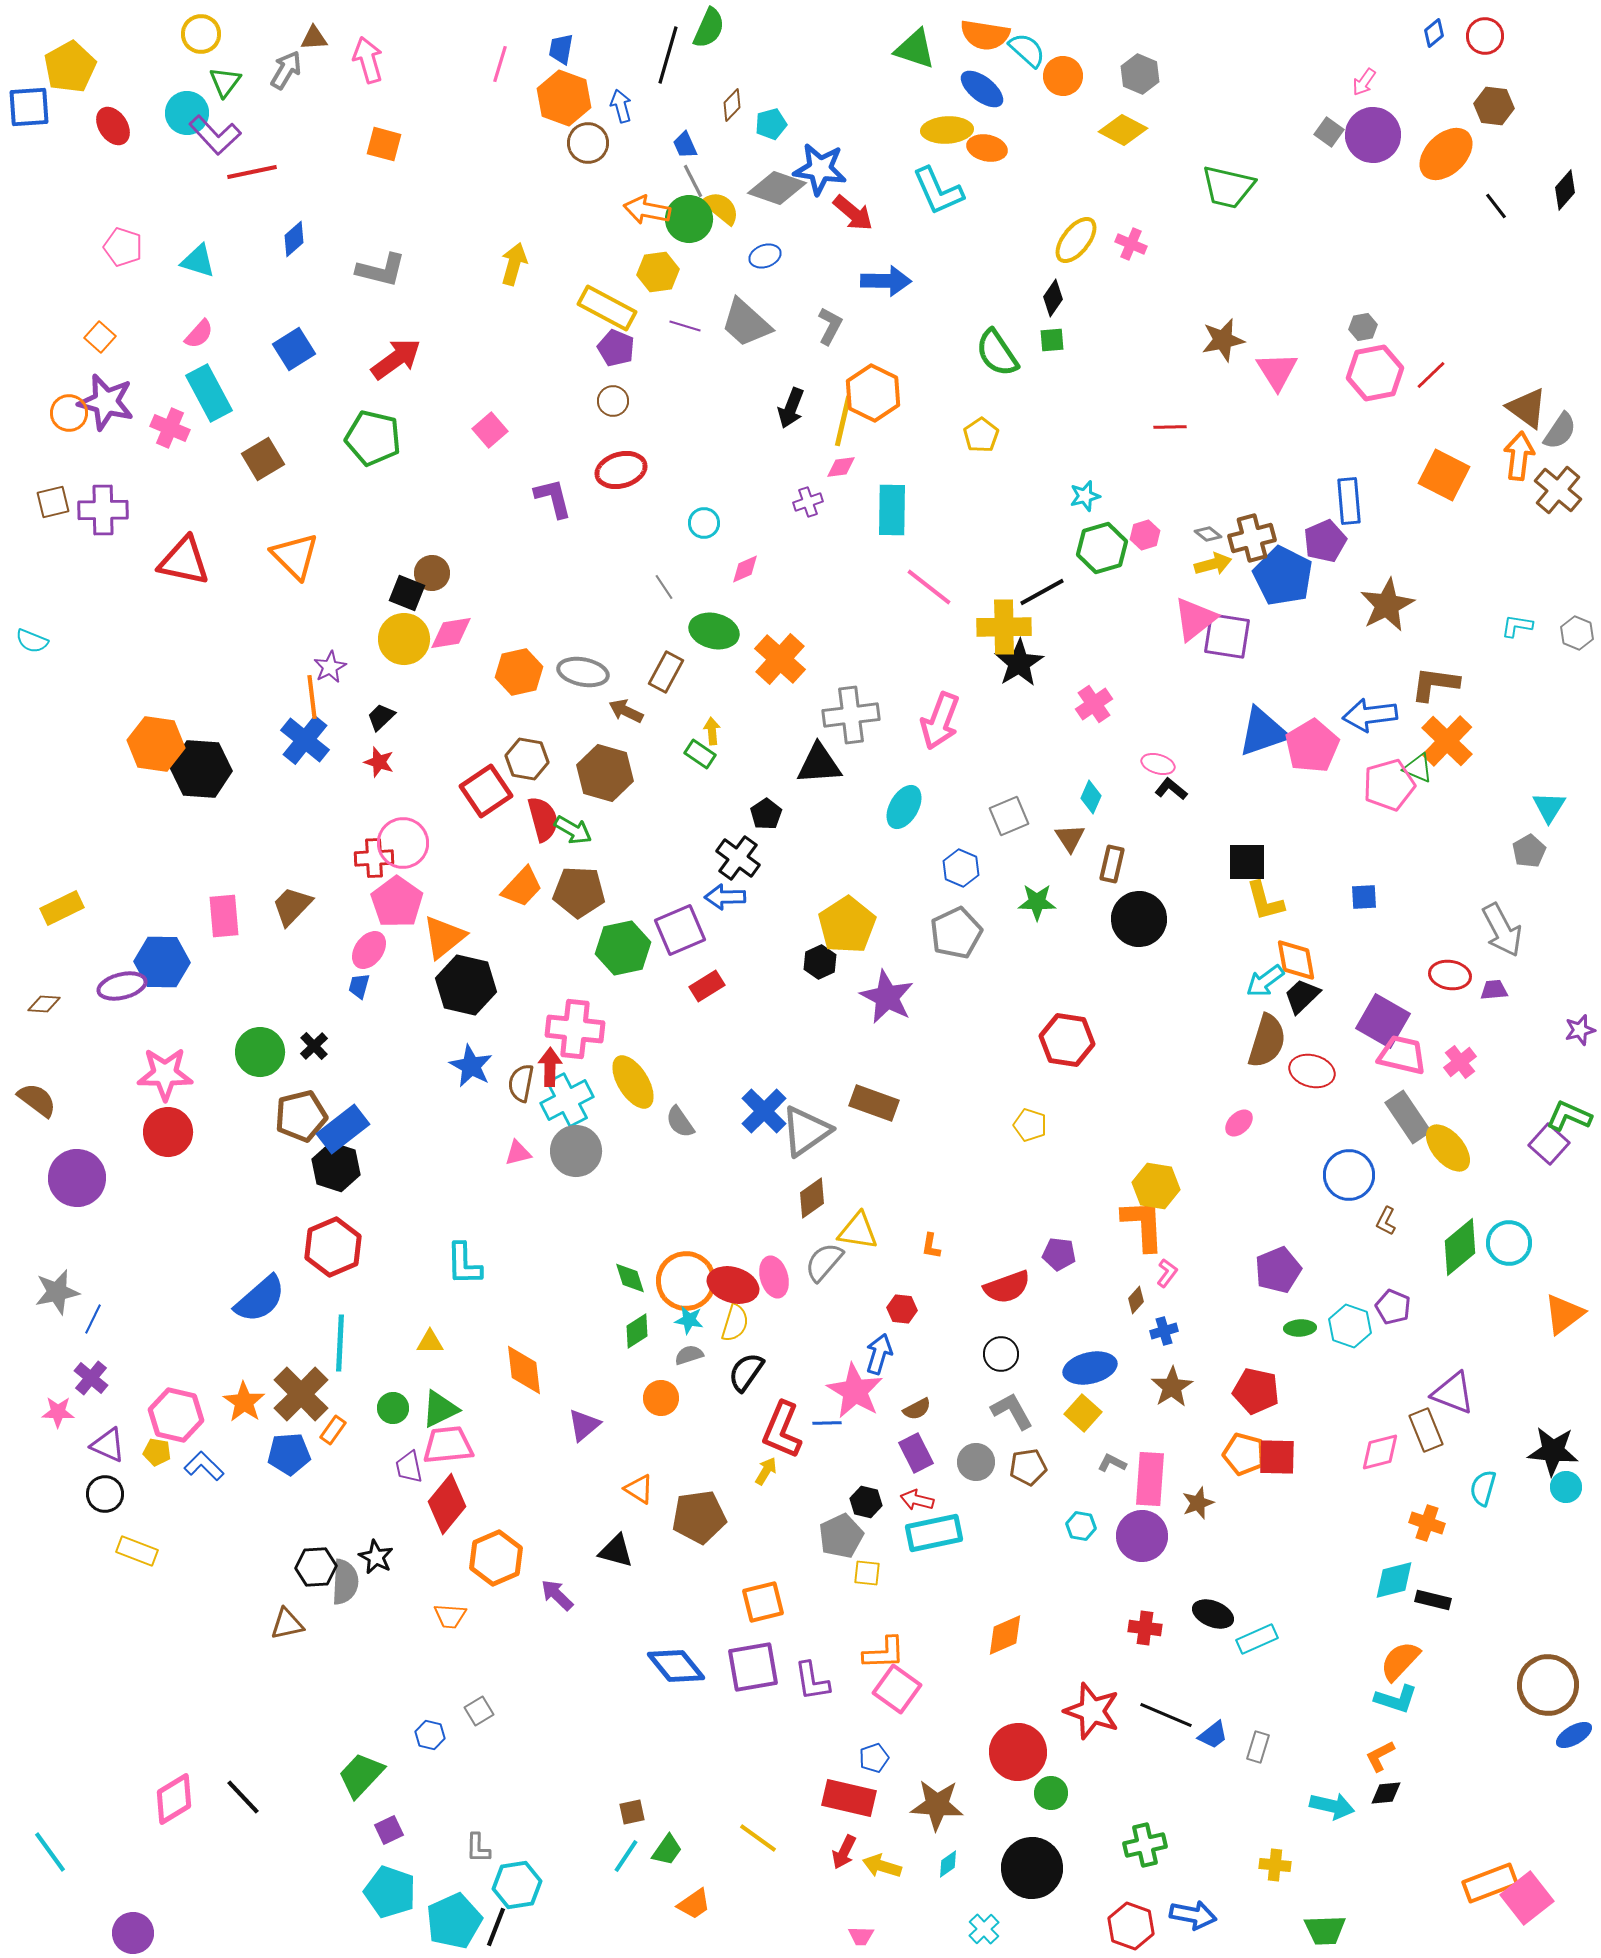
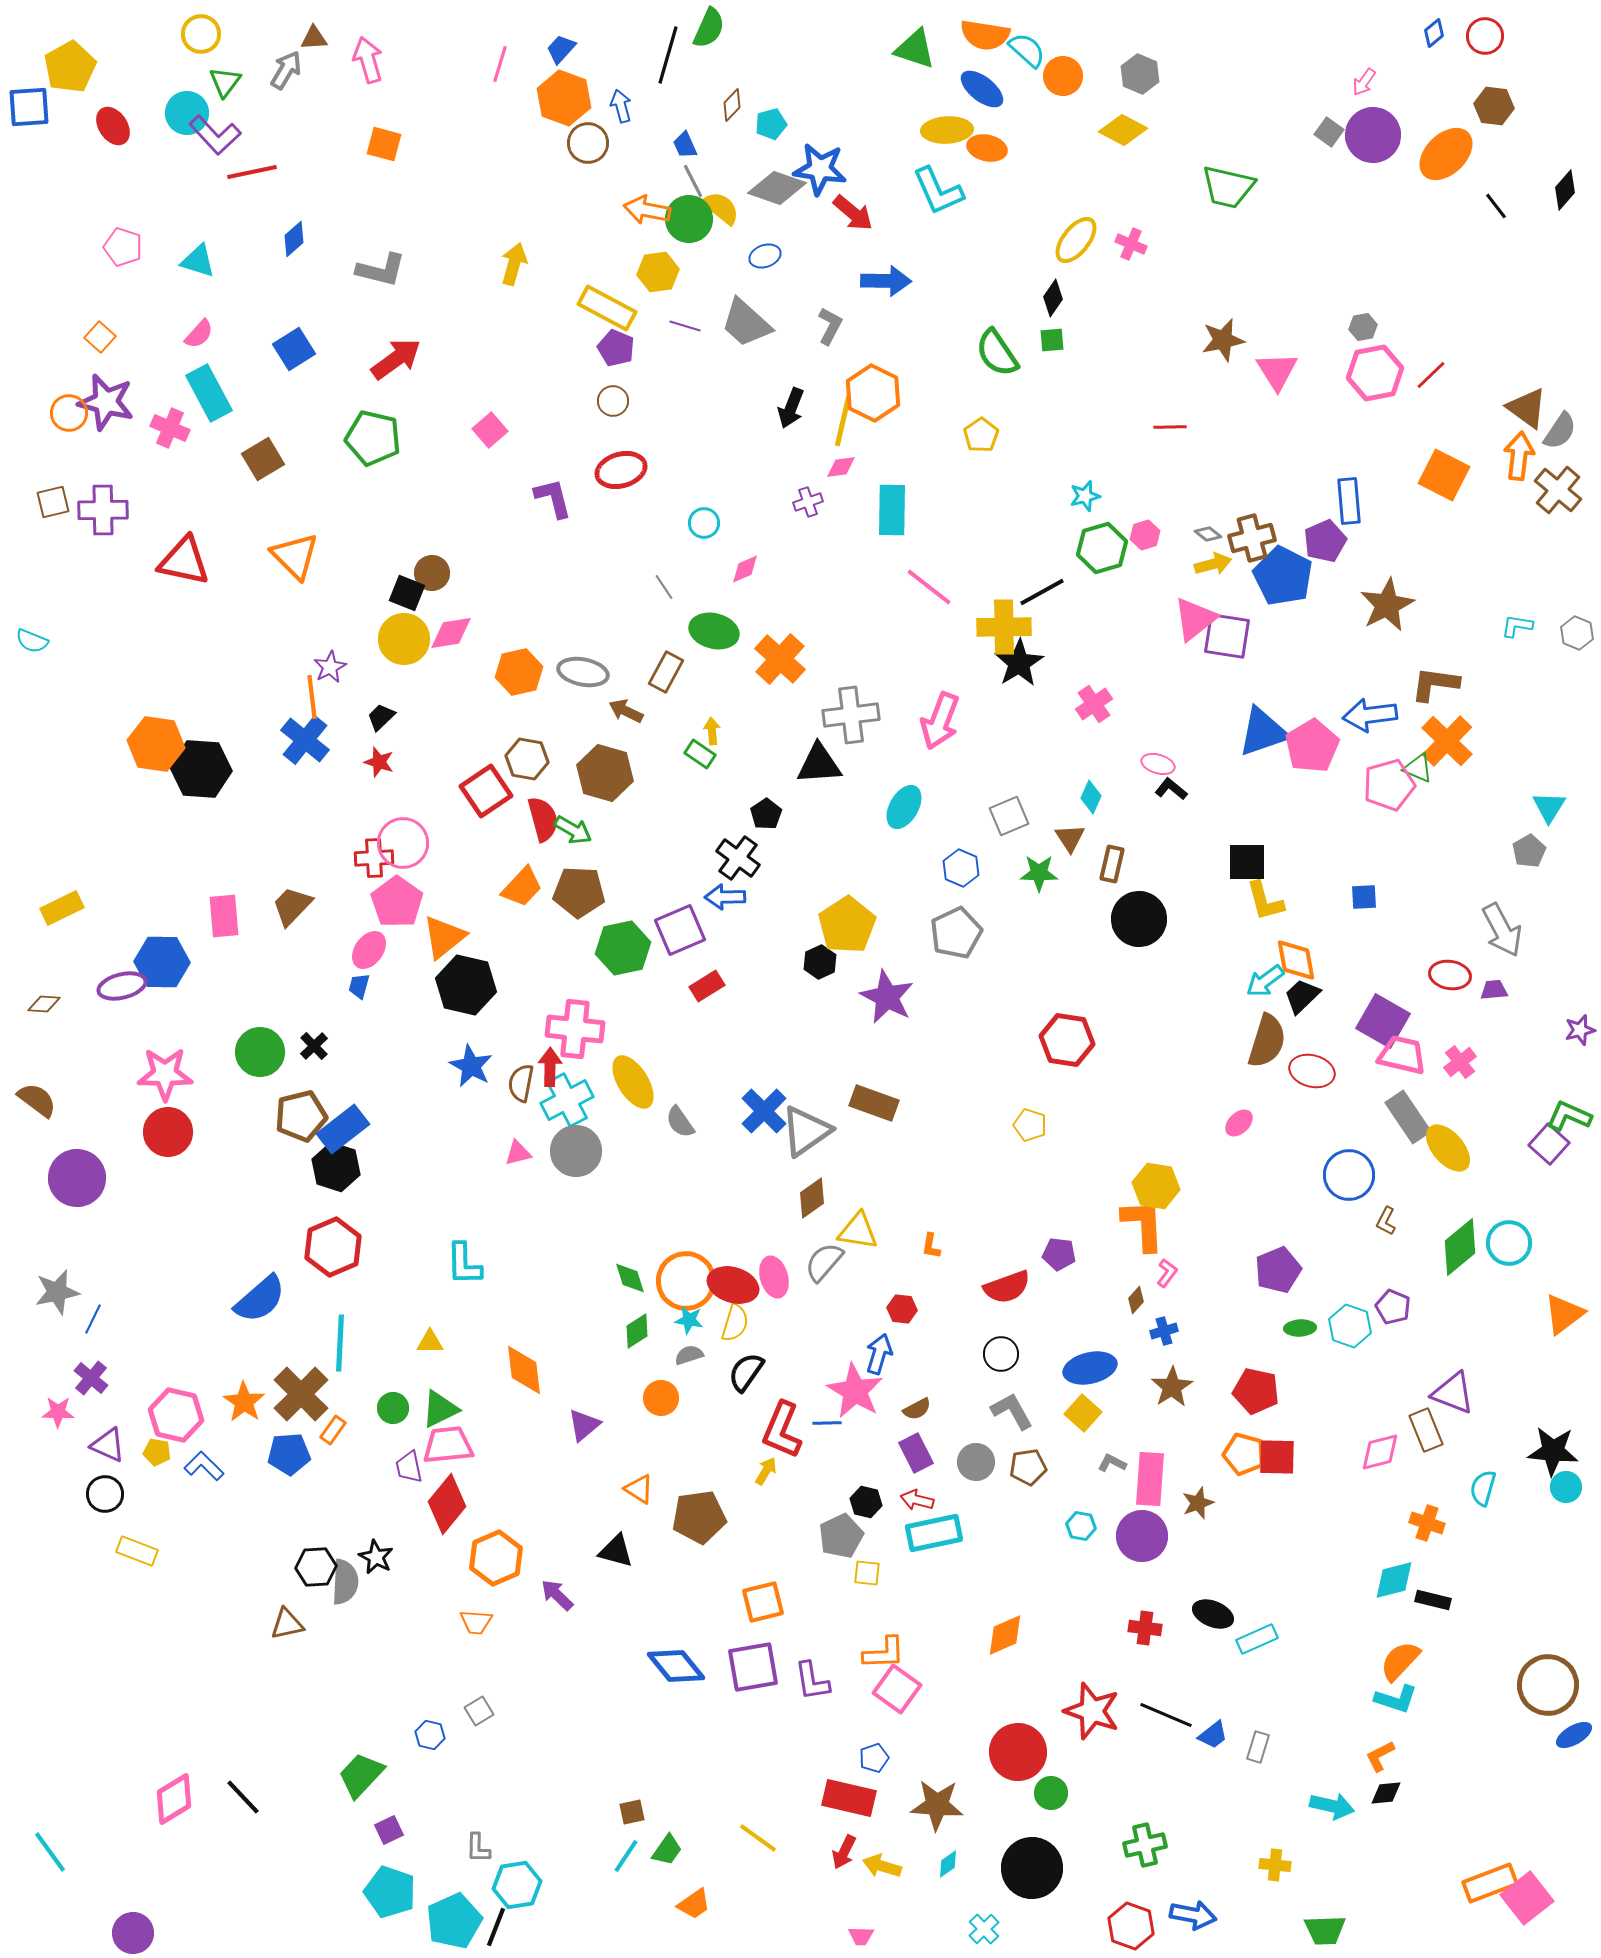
blue trapezoid at (561, 49): rotated 32 degrees clockwise
green star at (1037, 902): moved 2 px right, 29 px up
orange trapezoid at (450, 1616): moved 26 px right, 6 px down
